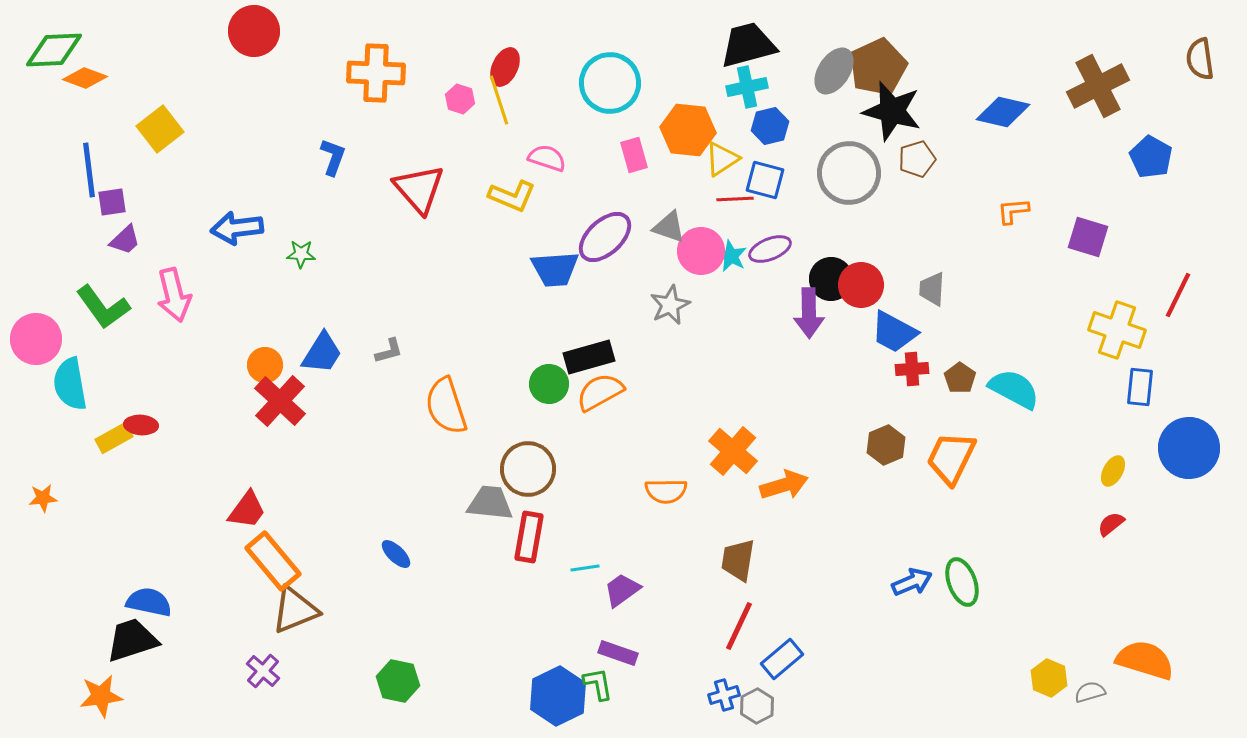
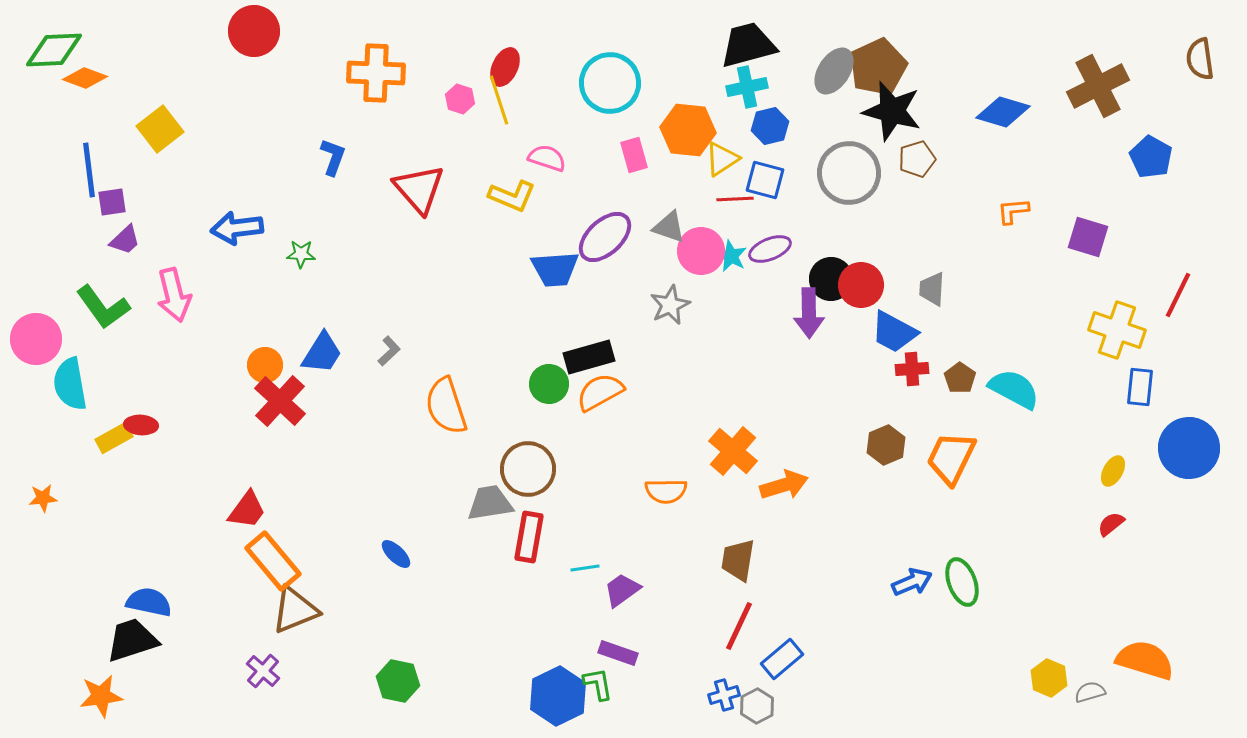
blue diamond at (1003, 112): rotated 4 degrees clockwise
gray L-shape at (389, 351): rotated 28 degrees counterclockwise
gray trapezoid at (490, 503): rotated 15 degrees counterclockwise
